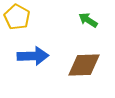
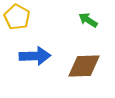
blue arrow: moved 2 px right
brown diamond: moved 1 px down
